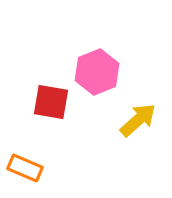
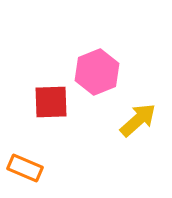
red square: rotated 12 degrees counterclockwise
